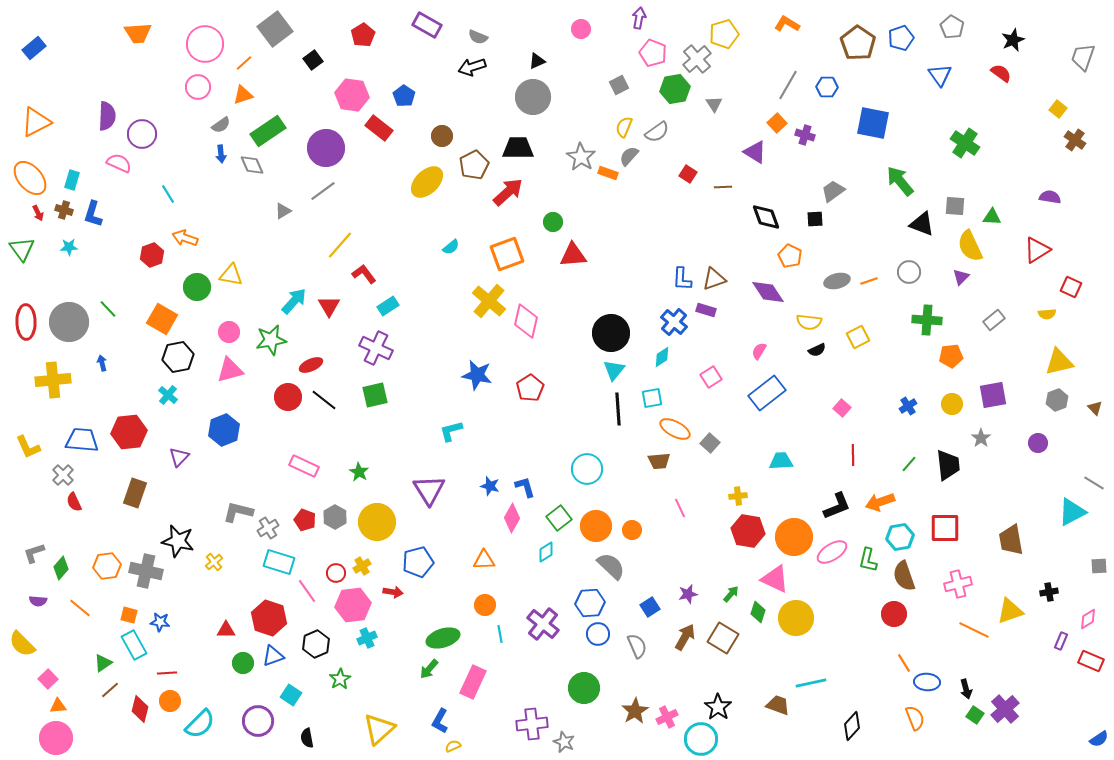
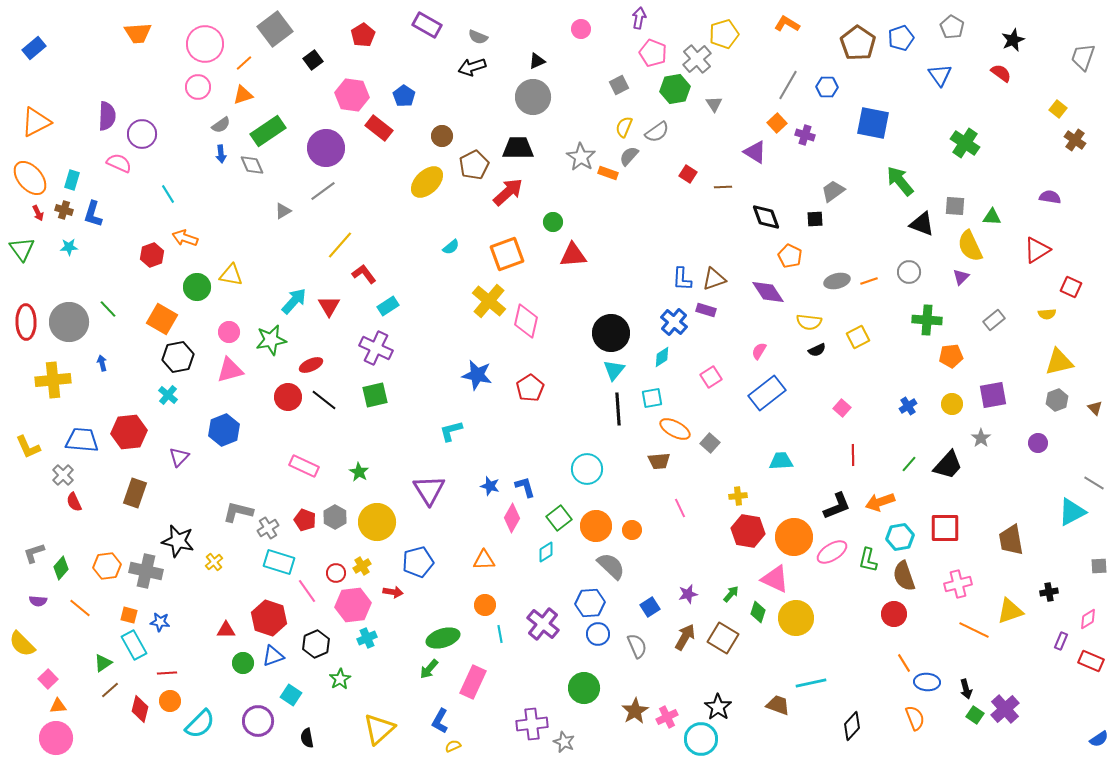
black trapezoid at (948, 465): rotated 48 degrees clockwise
